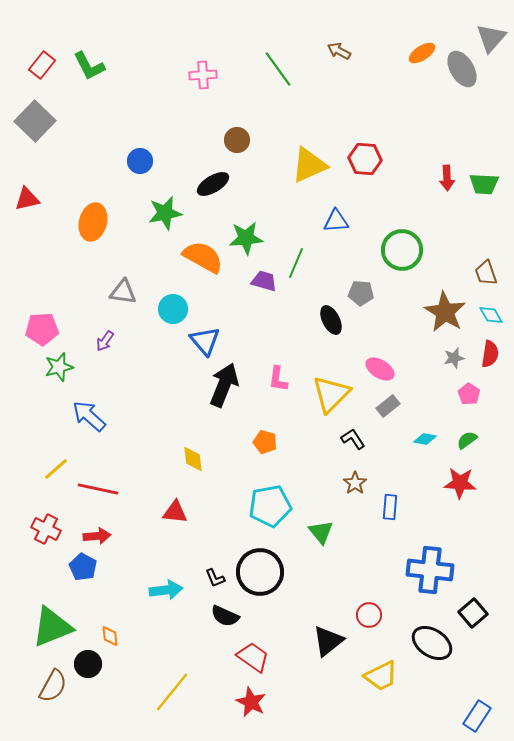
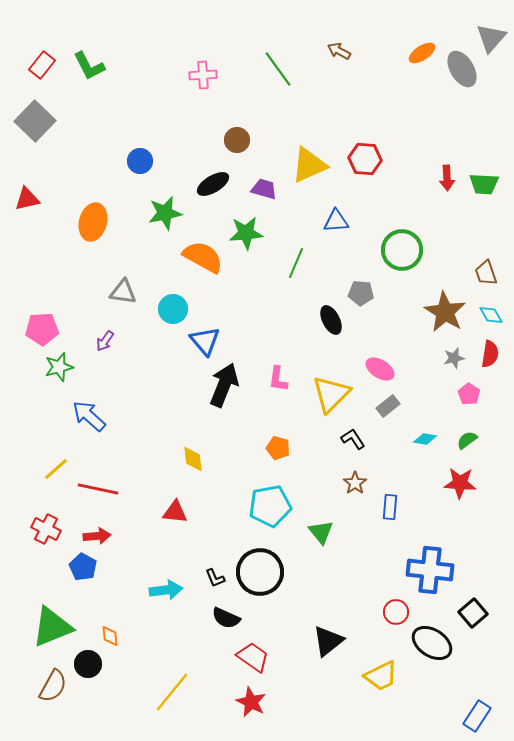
green star at (246, 238): moved 5 px up
purple trapezoid at (264, 281): moved 92 px up
orange pentagon at (265, 442): moved 13 px right, 6 px down
red circle at (369, 615): moved 27 px right, 3 px up
black semicircle at (225, 616): moved 1 px right, 2 px down
